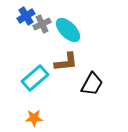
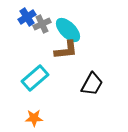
blue cross: moved 1 px right, 1 px down
brown L-shape: moved 12 px up
